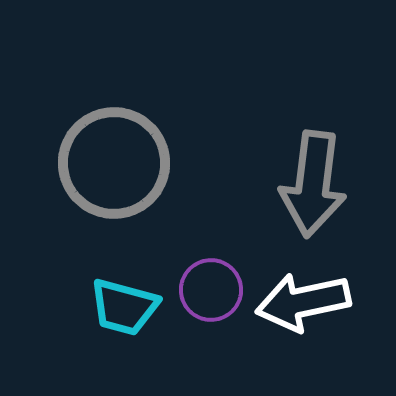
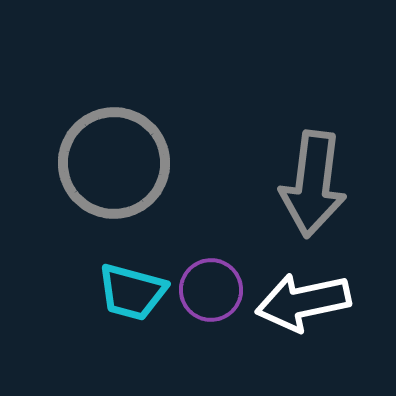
cyan trapezoid: moved 8 px right, 15 px up
